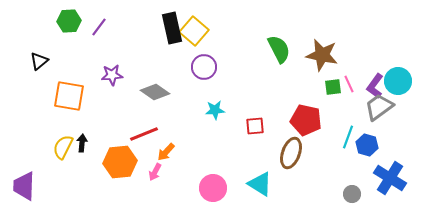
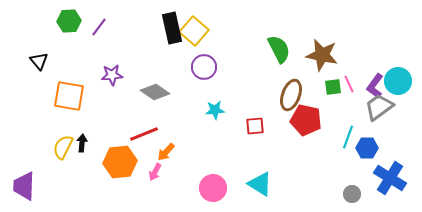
black triangle: rotated 30 degrees counterclockwise
blue hexagon: moved 3 px down; rotated 15 degrees counterclockwise
brown ellipse: moved 58 px up
